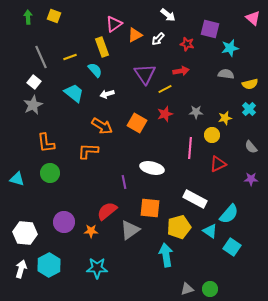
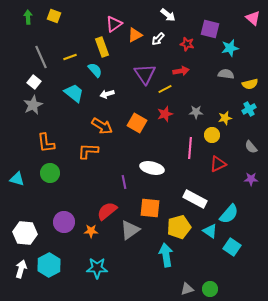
cyan cross at (249, 109): rotated 16 degrees clockwise
